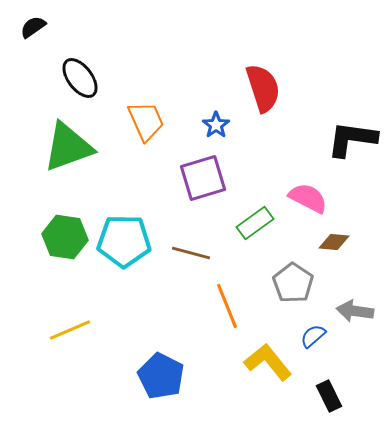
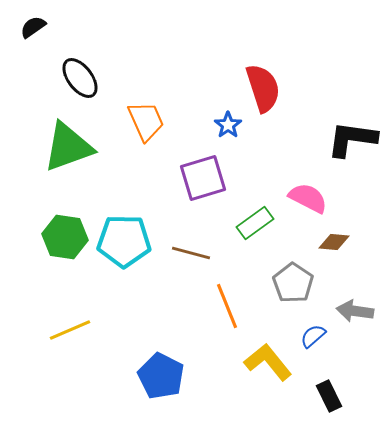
blue star: moved 12 px right
